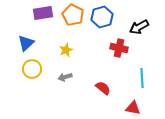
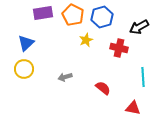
yellow star: moved 20 px right, 10 px up
yellow circle: moved 8 px left
cyan line: moved 1 px right, 1 px up
